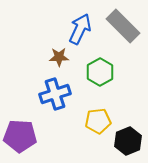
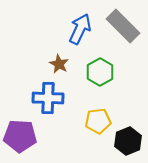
brown star: moved 7 px down; rotated 30 degrees clockwise
blue cross: moved 7 px left, 4 px down; rotated 20 degrees clockwise
